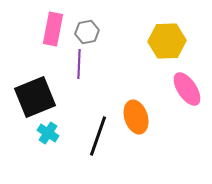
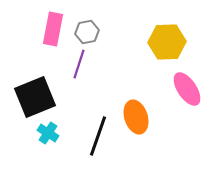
yellow hexagon: moved 1 px down
purple line: rotated 16 degrees clockwise
